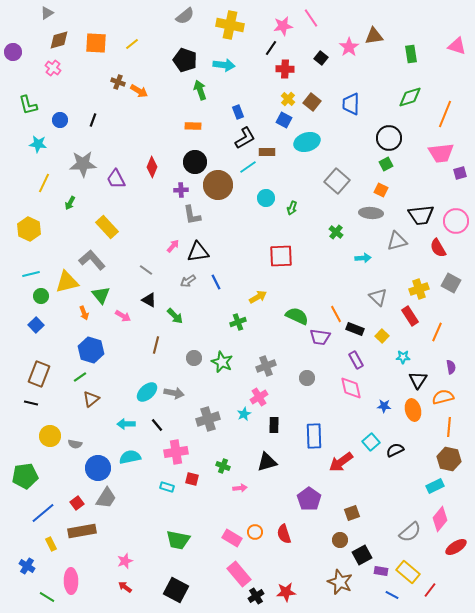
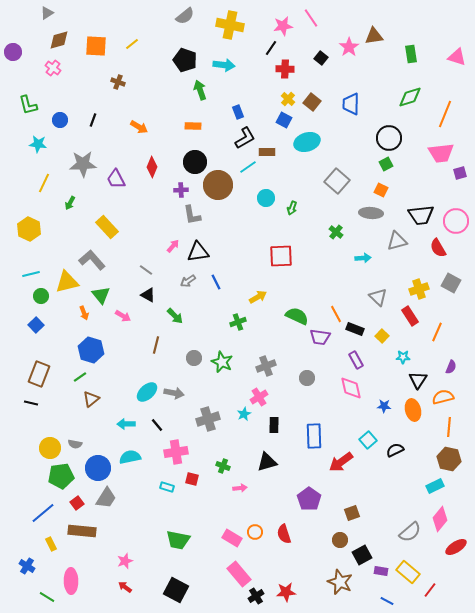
orange square at (96, 43): moved 3 px down
pink triangle at (457, 46): moved 11 px down
orange arrow at (139, 91): moved 36 px down
black triangle at (149, 300): moved 1 px left, 5 px up
purple semicircle at (451, 367): rotated 32 degrees clockwise
yellow circle at (50, 436): moved 12 px down
cyan square at (371, 442): moved 3 px left, 2 px up
green pentagon at (25, 476): moved 36 px right
brown rectangle at (82, 531): rotated 16 degrees clockwise
blue line at (392, 595): moved 5 px left, 6 px down
